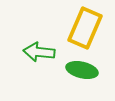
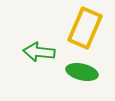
green ellipse: moved 2 px down
